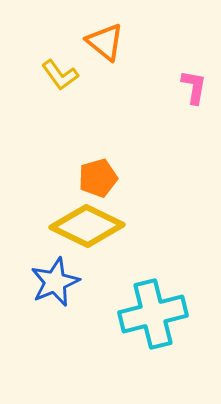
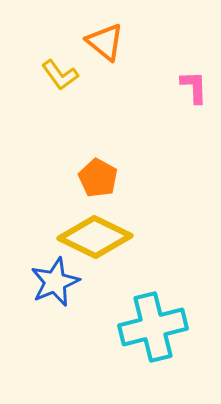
pink L-shape: rotated 12 degrees counterclockwise
orange pentagon: rotated 27 degrees counterclockwise
yellow diamond: moved 8 px right, 11 px down
cyan cross: moved 13 px down
